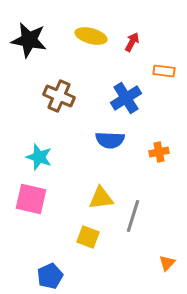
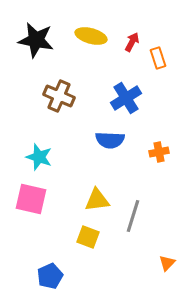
black star: moved 7 px right
orange rectangle: moved 6 px left, 13 px up; rotated 65 degrees clockwise
yellow triangle: moved 4 px left, 2 px down
